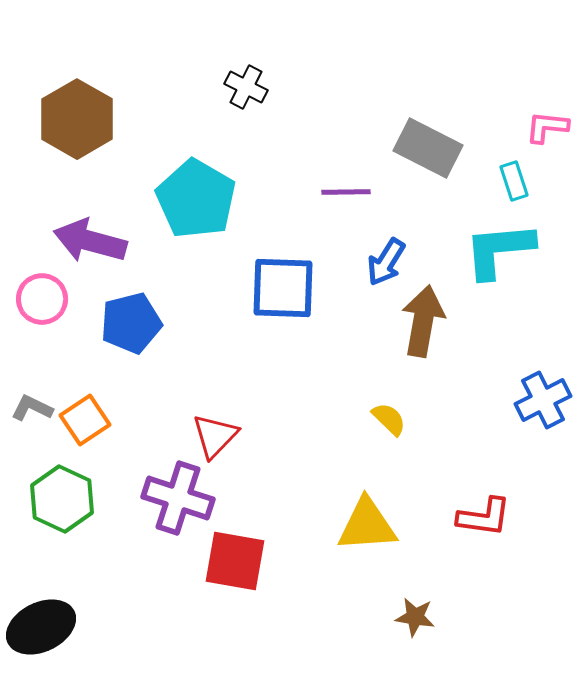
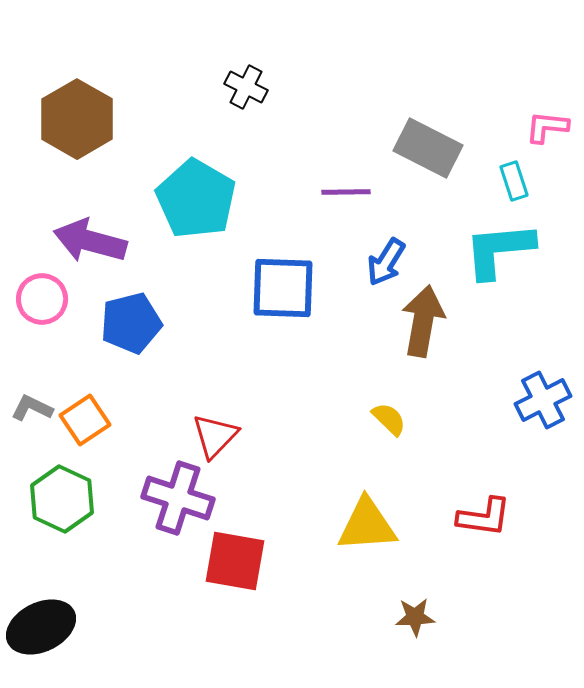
brown star: rotated 12 degrees counterclockwise
